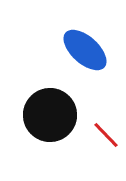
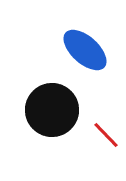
black circle: moved 2 px right, 5 px up
